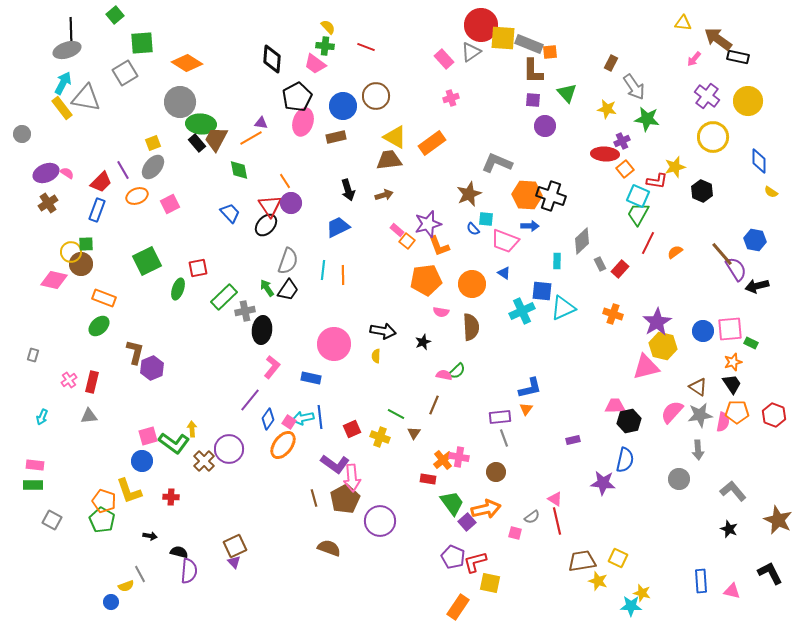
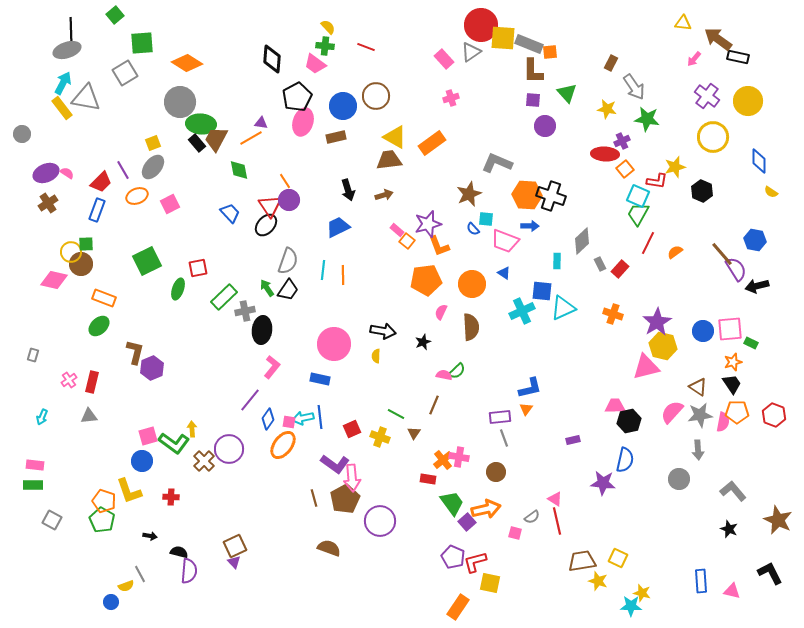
purple circle at (291, 203): moved 2 px left, 3 px up
pink semicircle at (441, 312): rotated 105 degrees clockwise
blue rectangle at (311, 378): moved 9 px right, 1 px down
pink square at (289, 422): rotated 24 degrees counterclockwise
